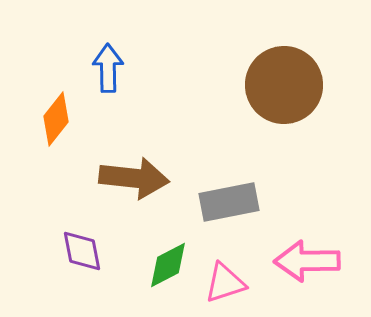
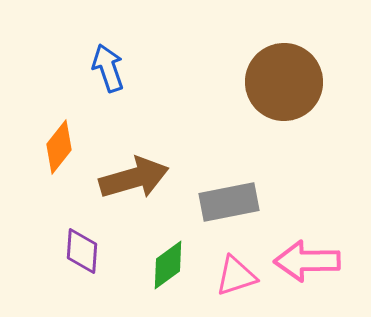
blue arrow: rotated 18 degrees counterclockwise
brown circle: moved 3 px up
orange diamond: moved 3 px right, 28 px down
brown arrow: rotated 22 degrees counterclockwise
purple diamond: rotated 15 degrees clockwise
green diamond: rotated 9 degrees counterclockwise
pink triangle: moved 11 px right, 7 px up
